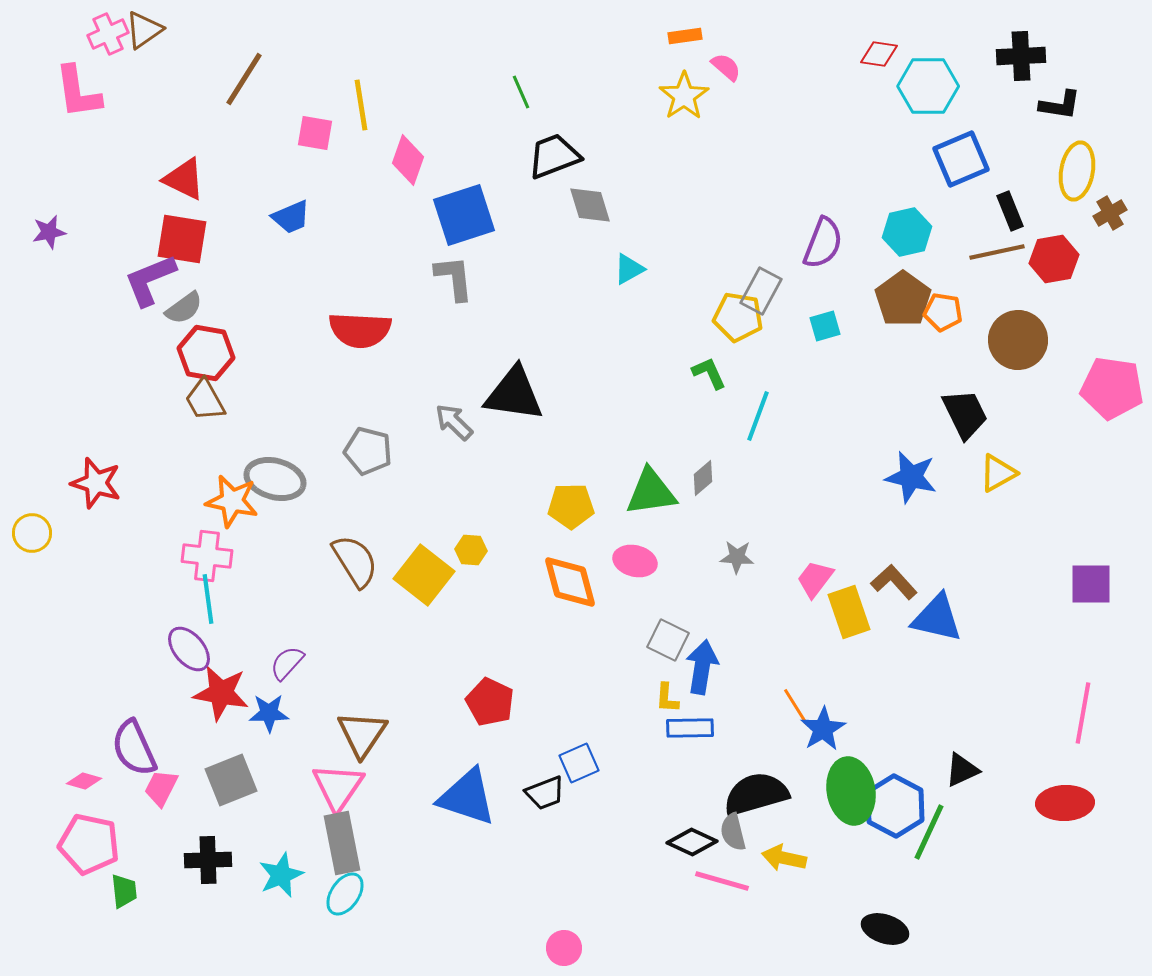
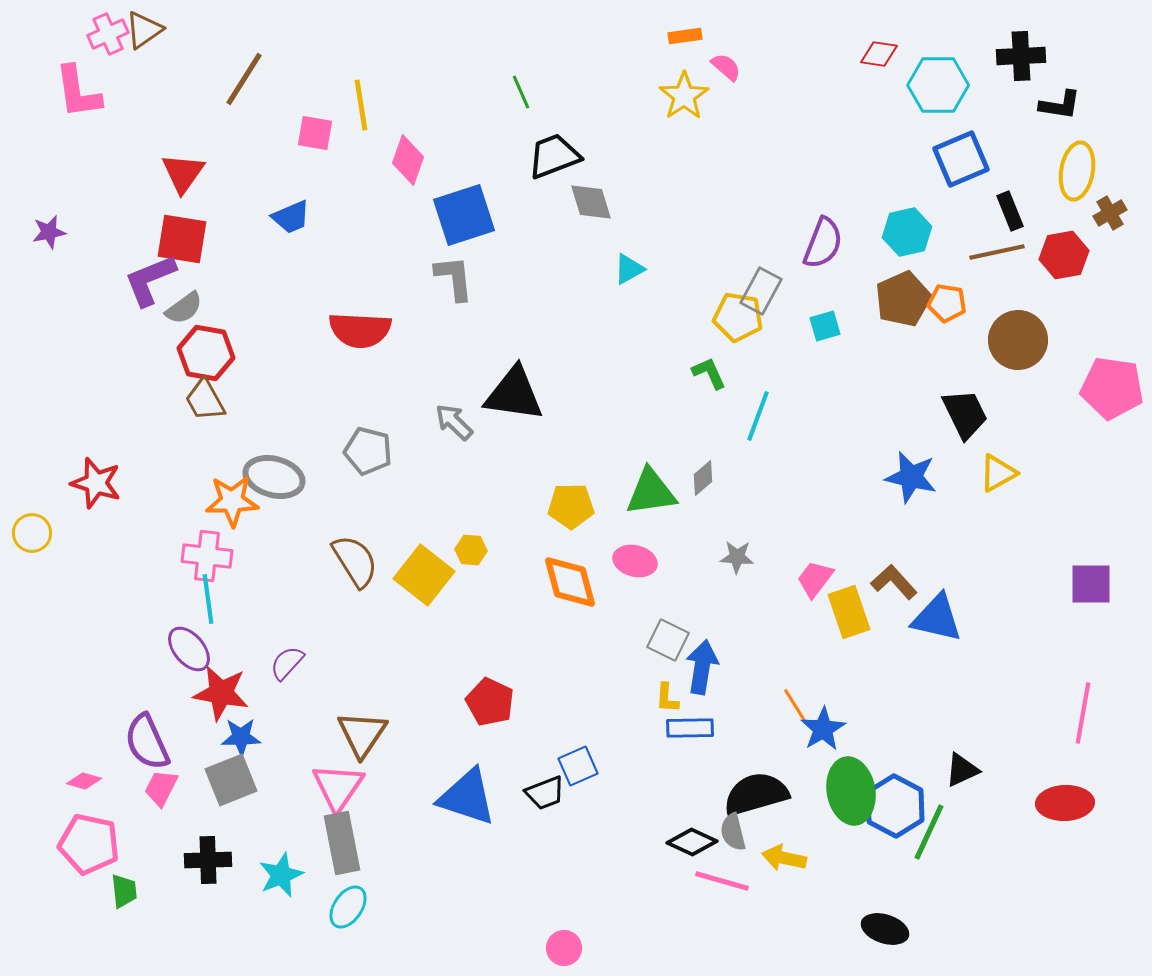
cyan hexagon at (928, 86): moved 10 px right, 1 px up
red triangle at (184, 179): moved 1 px left, 6 px up; rotated 39 degrees clockwise
gray diamond at (590, 205): moved 1 px right, 3 px up
red hexagon at (1054, 259): moved 10 px right, 4 px up
brown pentagon at (903, 299): rotated 12 degrees clockwise
orange pentagon at (943, 312): moved 4 px right, 9 px up
gray ellipse at (275, 479): moved 1 px left, 2 px up
orange star at (232, 501): rotated 14 degrees counterclockwise
blue star at (269, 713): moved 28 px left, 24 px down
purple semicircle at (134, 748): moved 13 px right, 6 px up
blue square at (579, 763): moved 1 px left, 3 px down
cyan ellipse at (345, 894): moved 3 px right, 13 px down
